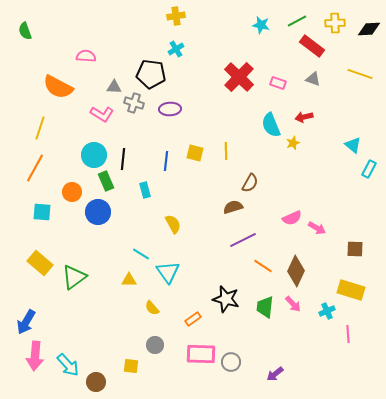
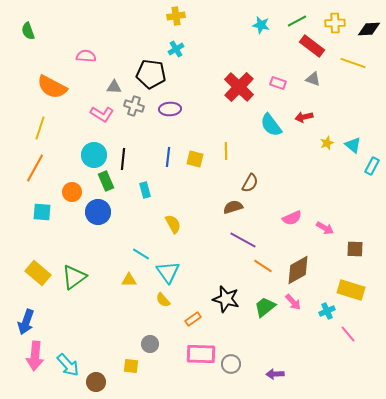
green semicircle at (25, 31): moved 3 px right
yellow line at (360, 74): moved 7 px left, 11 px up
red cross at (239, 77): moved 10 px down
orange semicircle at (58, 87): moved 6 px left
gray cross at (134, 103): moved 3 px down
cyan semicircle at (271, 125): rotated 15 degrees counterclockwise
yellow star at (293, 143): moved 34 px right
yellow square at (195, 153): moved 6 px down
blue line at (166, 161): moved 2 px right, 4 px up
cyan rectangle at (369, 169): moved 3 px right, 3 px up
pink arrow at (317, 228): moved 8 px right
purple line at (243, 240): rotated 56 degrees clockwise
yellow rectangle at (40, 263): moved 2 px left, 10 px down
brown diamond at (296, 271): moved 2 px right, 1 px up; rotated 36 degrees clockwise
pink arrow at (293, 304): moved 2 px up
green trapezoid at (265, 307): rotated 45 degrees clockwise
yellow semicircle at (152, 308): moved 11 px right, 8 px up
blue arrow at (26, 322): rotated 10 degrees counterclockwise
pink line at (348, 334): rotated 36 degrees counterclockwise
gray circle at (155, 345): moved 5 px left, 1 px up
gray circle at (231, 362): moved 2 px down
purple arrow at (275, 374): rotated 36 degrees clockwise
